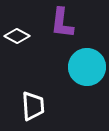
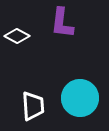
cyan circle: moved 7 px left, 31 px down
